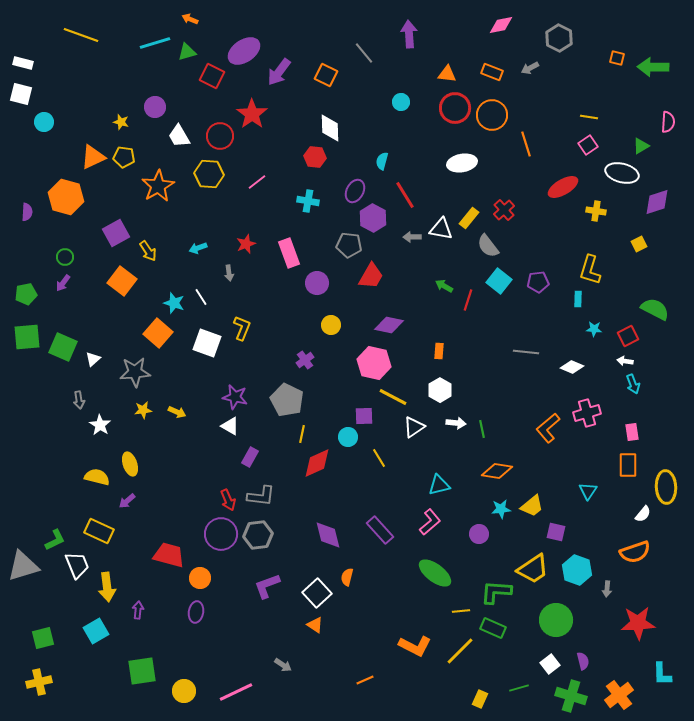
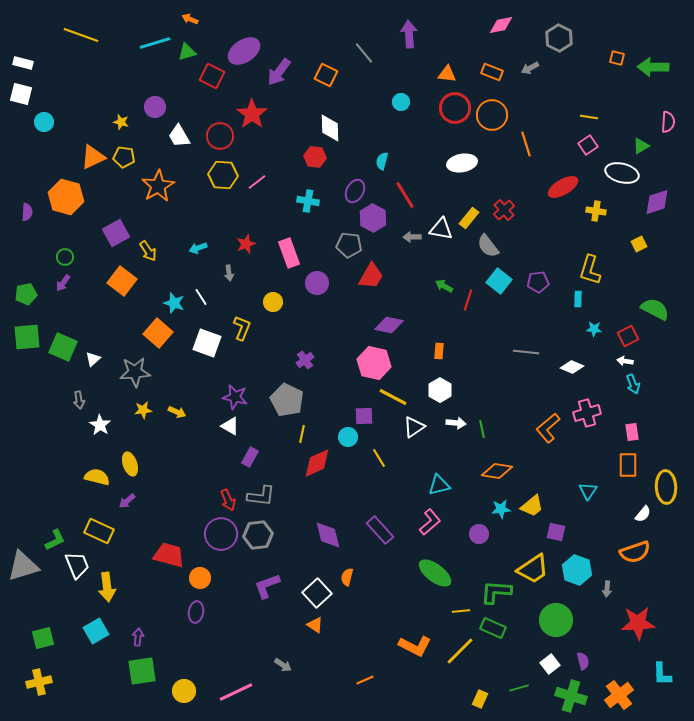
yellow hexagon at (209, 174): moved 14 px right, 1 px down
yellow circle at (331, 325): moved 58 px left, 23 px up
purple arrow at (138, 610): moved 27 px down
